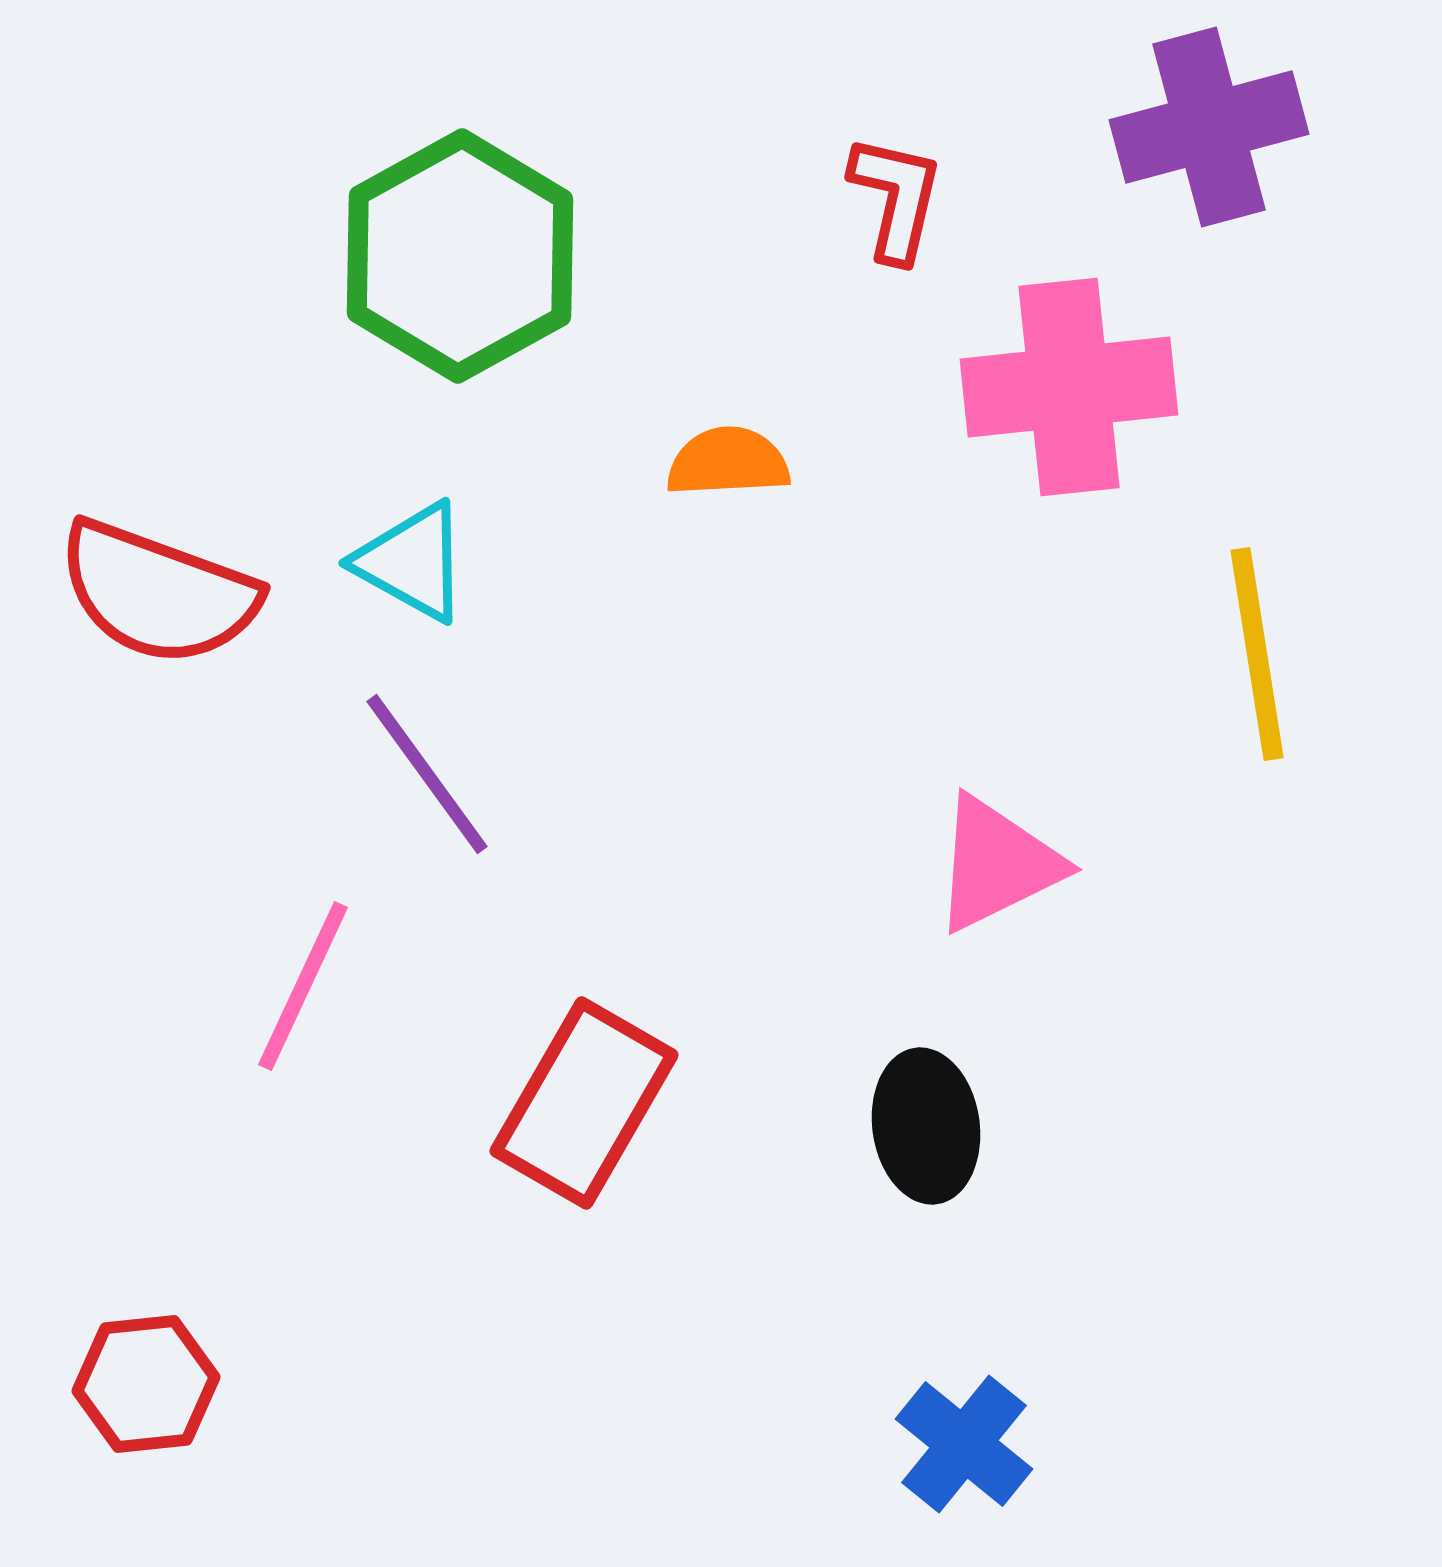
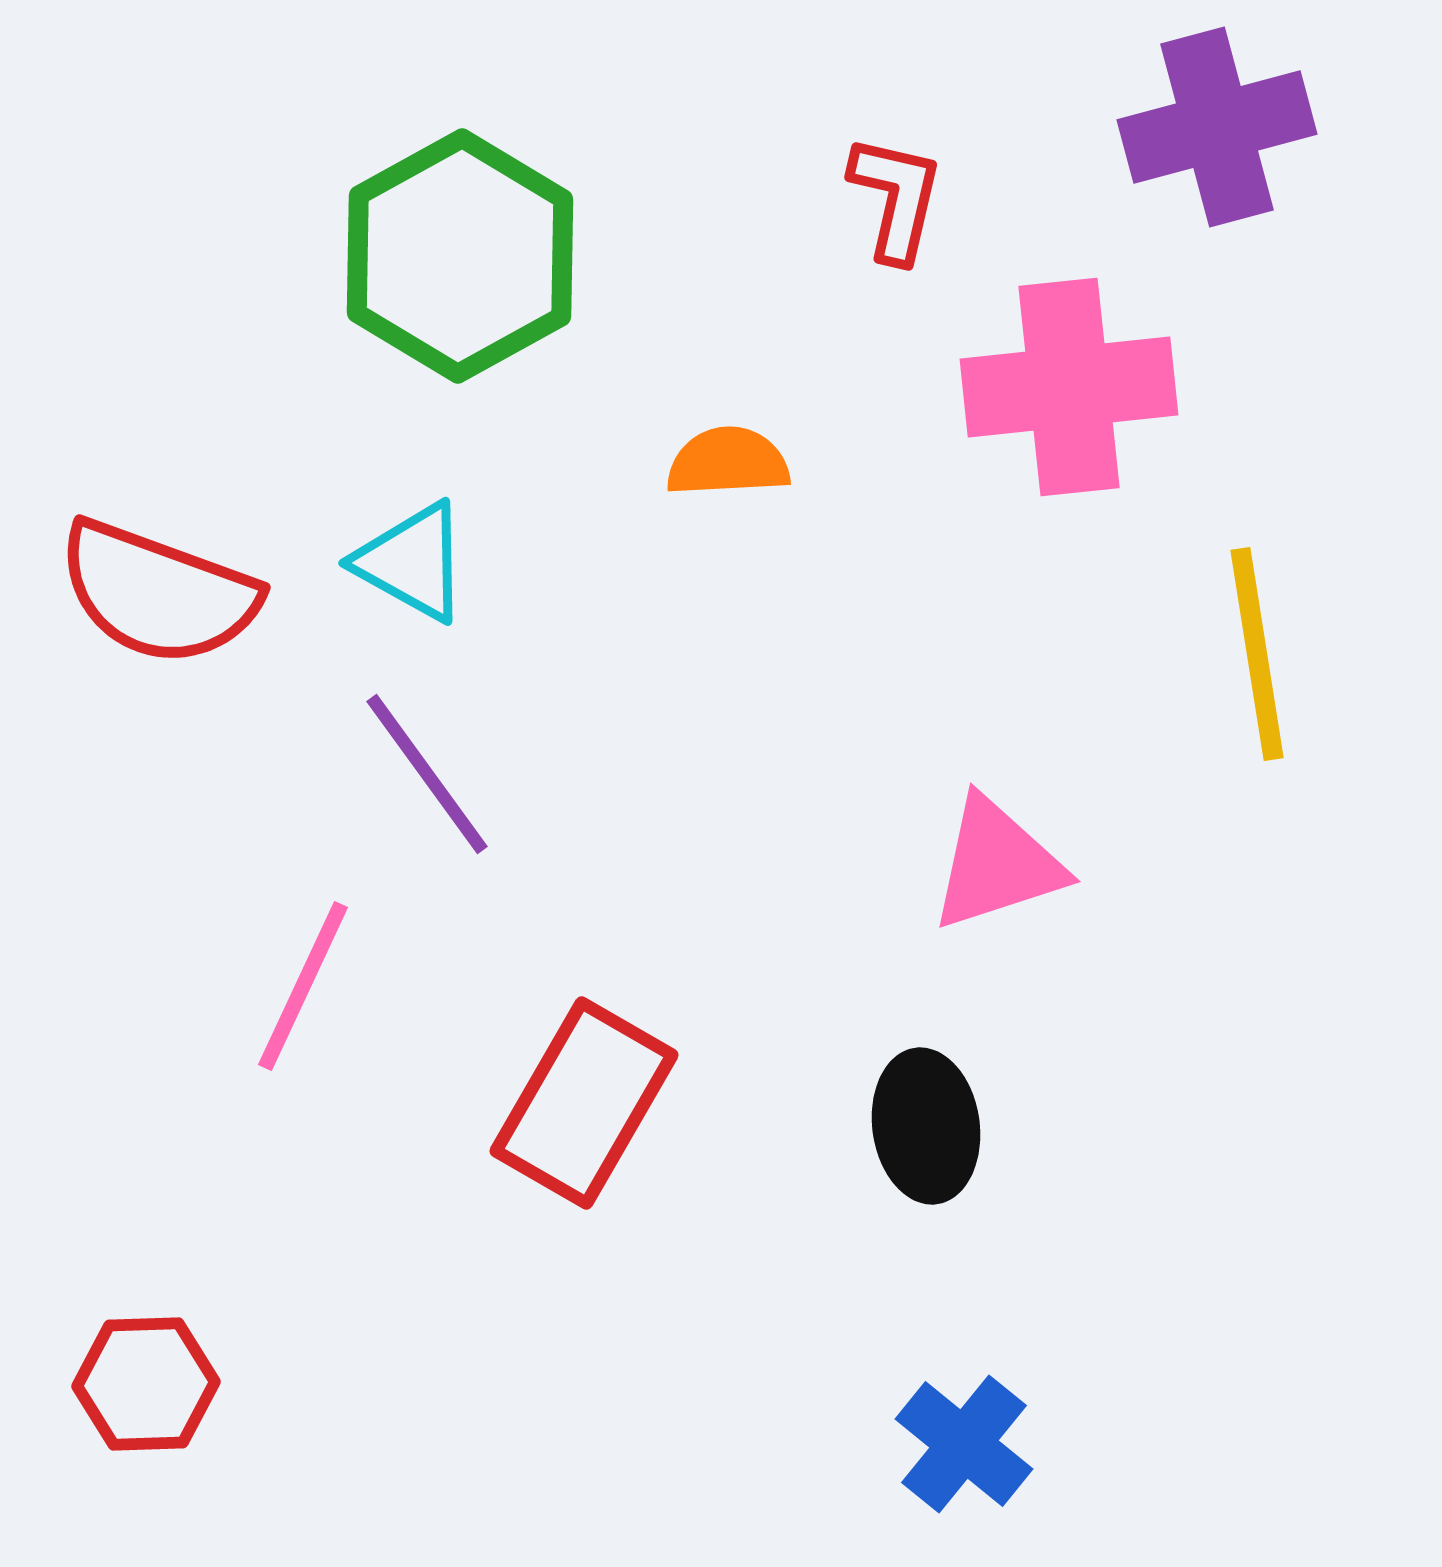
purple cross: moved 8 px right
pink triangle: rotated 8 degrees clockwise
red hexagon: rotated 4 degrees clockwise
